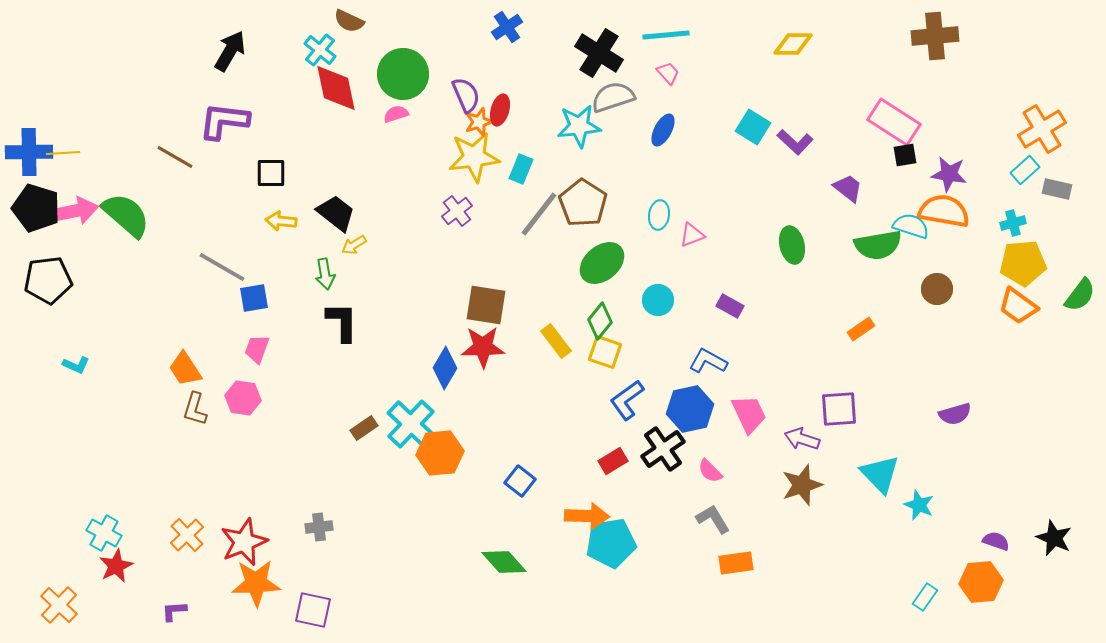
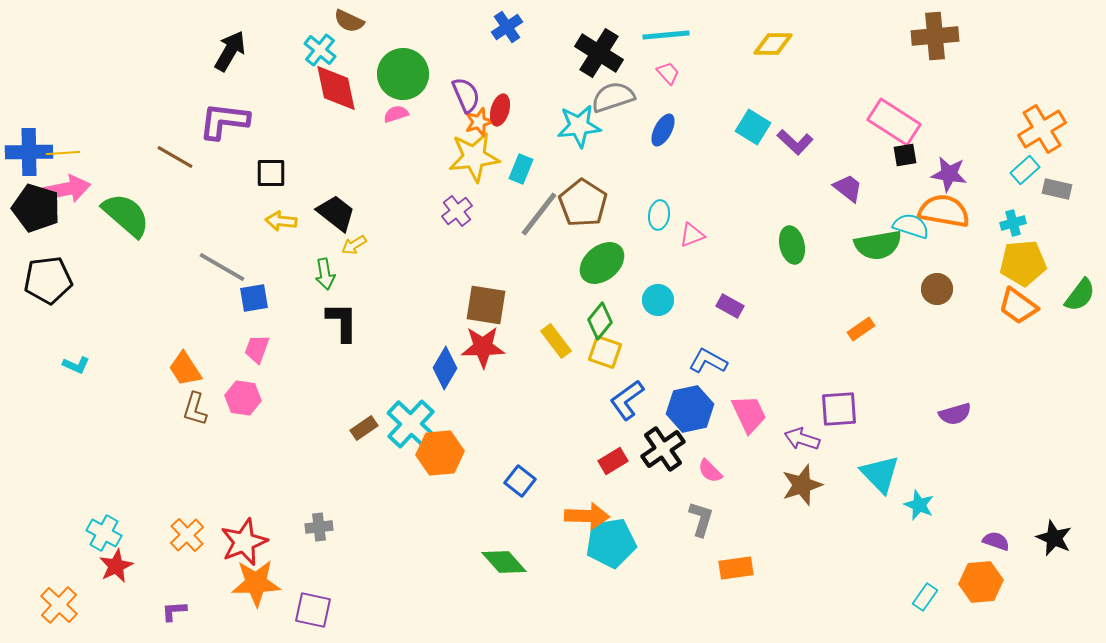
yellow diamond at (793, 44): moved 20 px left
pink arrow at (75, 211): moved 8 px left, 22 px up
gray L-shape at (713, 519): moved 12 px left; rotated 48 degrees clockwise
orange rectangle at (736, 563): moved 5 px down
